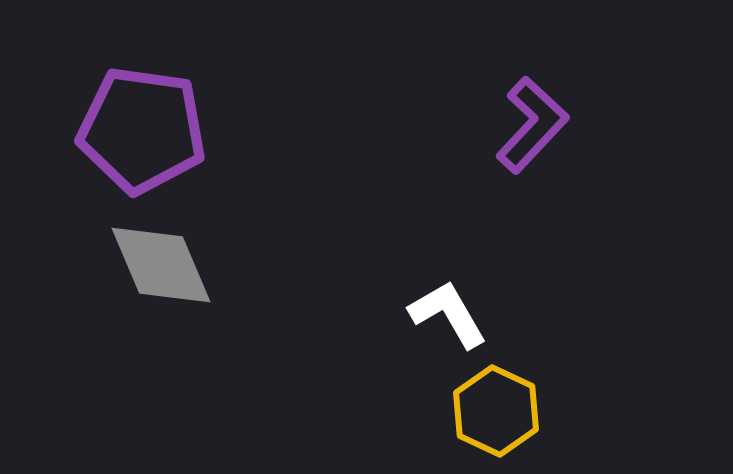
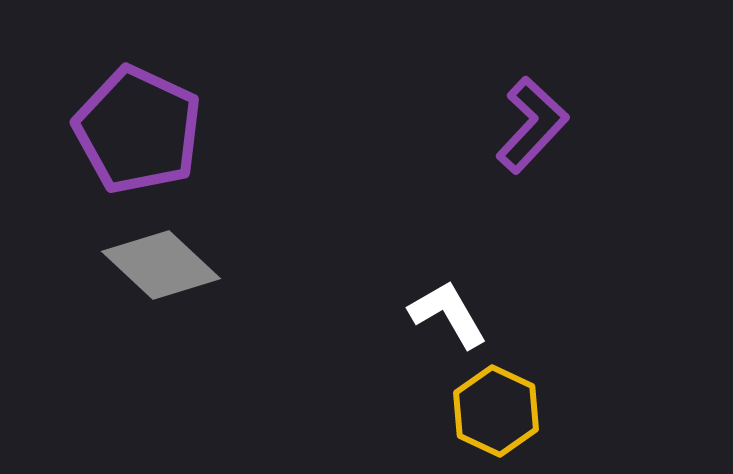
purple pentagon: moved 4 px left; rotated 17 degrees clockwise
gray diamond: rotated 24 degrees counterclockwise
